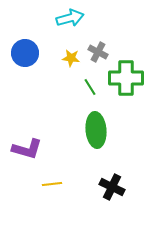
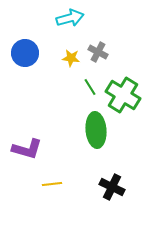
green cross: moved 3 px left, 17 px down; rotated 32 degrees clockwise
